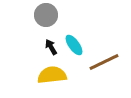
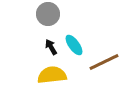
gray circle: moved 2 px right, 1 px up
